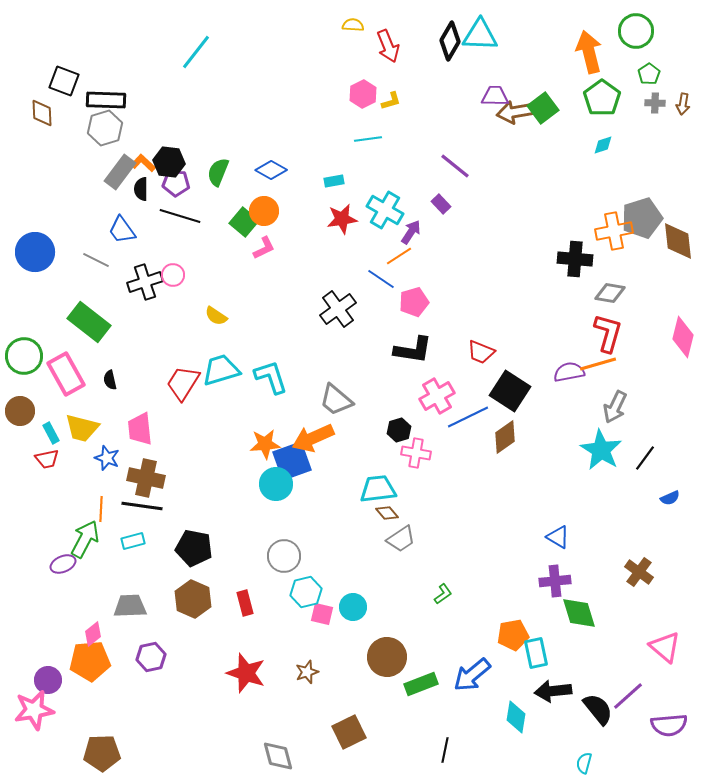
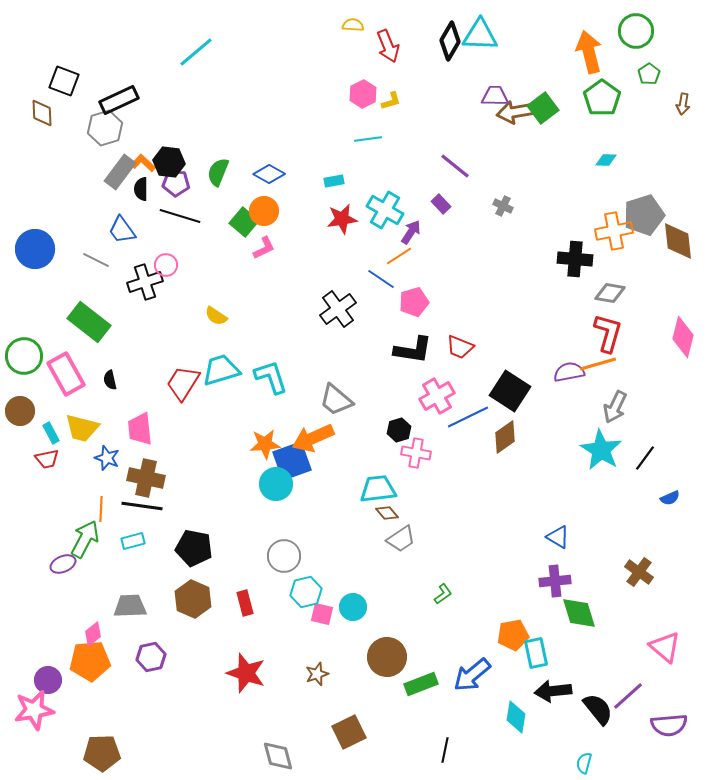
cyan line at (196, 52): rotated 12 degrees clockwise
black rectangle at (106, 100): moved 13 px right; rotated 27 degrees counterclockwise
gray cross at (655, 103): moved 152 px left, 103 px down; rotated 24 degrees clockwise
cyan diamond at (603, 145): moved 3 px right, 15 px down; rotated 20 degrees clockwise
blue diamond at (271, 170): moved 2 px left, 4 px down
gray pentagon at (642, 218): moved 2 px right, 3 px up
blue circle at (35, 252): moved 3 px up
pink circle at (173, 275): moved 7 px left, 10 px up
red trapezoid at (481, 352): moved 21 px left, 5 px up
brown star at (307, 672): moved 10 px right, 2 px down
